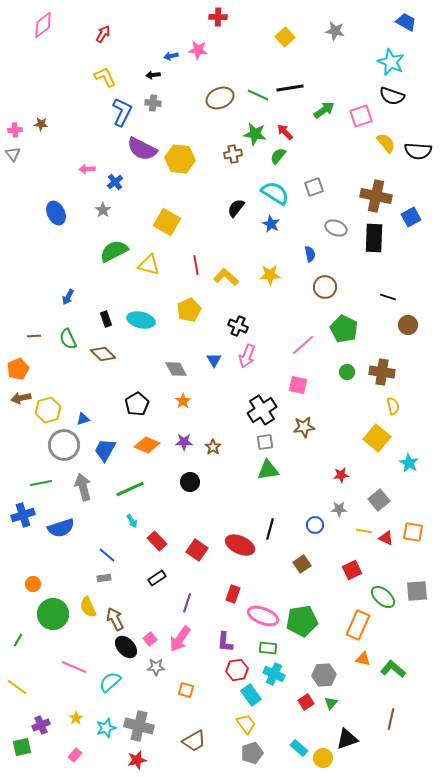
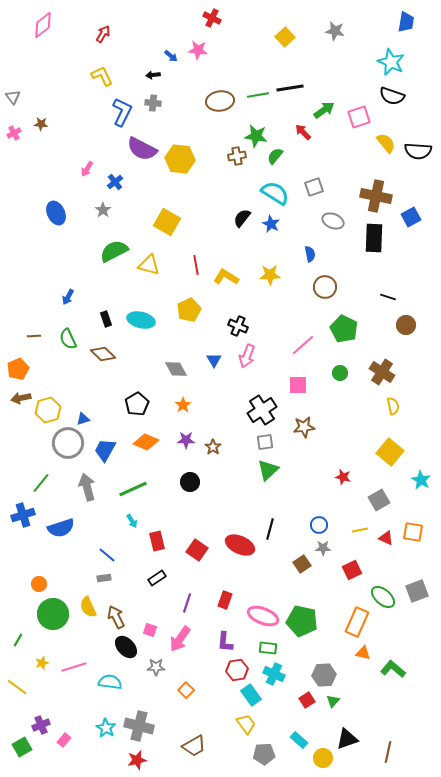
red cross at (218, 17): moved 6 px left, 1 px down; rotated 24 degrees clockwise
blue trapezoid at (406, 22): rotated 70 degrees clockwise
blue arrow at (171, 56): rotated 128 degrees counterclockwise
yellow L-shape at (105, 77): moved 3 px left, 1 px up
green line at (258, 95): rotated 35 degrees counterclockwise
brown ellipse at (220, 98): moved 3 px down; rotated 16 degrees clockwise
pink square at (361, 116): moved 2 px left, 1 px down
pink cross at (15, 130): moved 1 px left, 3 px down; rotated 24 degrees counterclockwise
red arrow at (285, 132): moved 18 px right
green star at (255, 134): moved 1 px right, 2 px down
gray triangle at (13, 154): moved 57 px up
brown cross at (233, 154): moved 4 px right, 2 px down
green semicircle at (278, 156): moved 3 px left
pink arrow at (87, 169): rotated 56 degrees counterclockwise
black semicircle at (236, 208): moved 6 px right, 10 px down
gray ellipse at (336, 228): moved 3 px left, 7 px up
yellow L-shape at (226, 277): rotated 10 degrees counterclockwise
brown circle at (408, 325): moved 2 px left
green circle at (347, 372): moved 7 px left, 1 px down
brown cross at (382, 372): rotated 25 degrees clockwise
pink square at (298, 385): rotated 12 degrees counterclockwise
orange star at (183, 401): moved 4 px down
yellow square at (377, 438): moved 13 px right, 14 px down
purple star at (184, 442): moved 2 px right, 2 px up
gray circle at (64, 445): moved 4 px right, 2 px up
orange diamond at (147, 445): moved 1 px left, 3 px up
cyan star at (409, 463): moved 12 px right, 17 px down
green triangle at (268, 470): rotated 35 degrees counterclockwise
red star at (341, 475): moved 2 px right, 2 px down; rotated 21 degrees clockwise
green line at (41, 483): rotated 40 degrees counterclockwise
gray arrow at (83, 487): moved 4 px right
green line at (130, 489): moved 3 px right
gray square at (379, 500): rotated 10 degrees clockwise
gray star at (339, 509): moved 16 px left, 39 px down
blue circle at (315, 525): moved 4 px right
yellow line at (364, 531): moved 4 px left, 1 px up; rotated 21 degrees counterclockwise
red rectangle at (157, 541): rotated 30 degrees clockwise
orange circle at (33, 584): moved 6 px right
gray square at (417, 591): rotated 15 degrees counterclockwise
red rectangle at (233, 594): moved 8 px left, 6 px down
brown arrow at (115, 619): moved 1 px right, 2 px up
green pentagon at (302, 621): rotated 20 degrees clockwise
orange rectangle at (358, 625): moved 1 px left, 3 px up
pink square at (150, 639): moved 9 px up; rotated 32 degrees counterclockwise
orange triangle at (363, 659): moved 6 px up
pink line at (74, 667): rotated 40 degrees counterclockwise
cyan semicircle at (110, 682): rotated 50 degrees clockwise
orange square at (186, 690): rotated 28 degrees clockwise
red square at (306, 702): moved 1 px right, 2 px up
green triangle at (331, 703): moved 2 px right, 2 px up
yellow star at (76, 718): moved 34 px left, 55 px up; rotated 16 degrees clockwise
brown line at (391, 719): moved 3 px left, 33 px down
cyan star at (106, 728): rotated 24 degrees counterclockwise
brown trapezoid at (194, 741): moved 5 px down
green square at (22, 747): rotated 18 degrees counterclockwise
cyan rectangle at (299, 748): moved 8 px up
gray pentagon at (252, 753): moved 12 px right, 1 px down; rotated 15 degrees clockwise
pink rectangle at (75, 755): moved 11 px left, 15 px up
